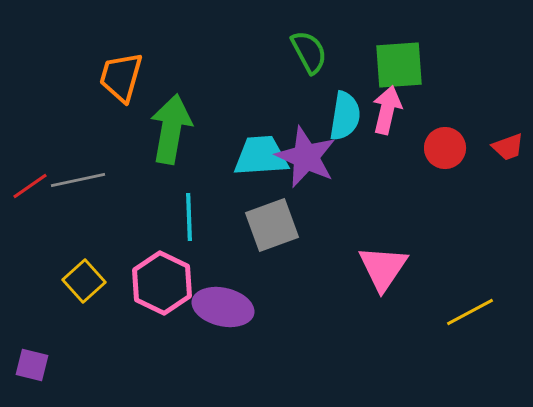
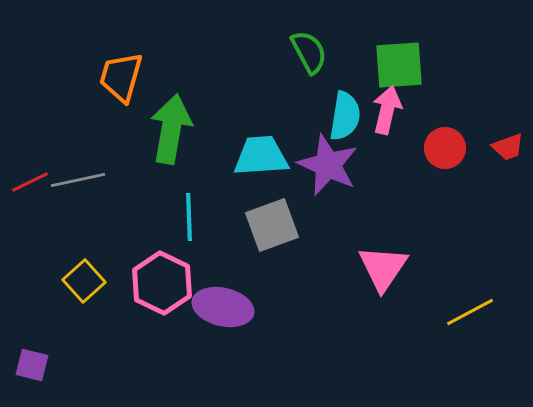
purple star: moved 22 px right, 8 px down
red line: moved 4 px up; rotated 9 degrees clockwise
